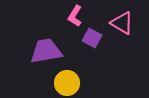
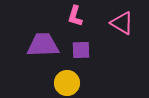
pink L-shape: rotated 15 degrees counterclockwise
purple square: moved 11 px left, 12 px down; rotated 30 degrees counterclockwise
purple trapezoid: moved 3 px left, 6 px up; rotated 8 degrees clockwise
